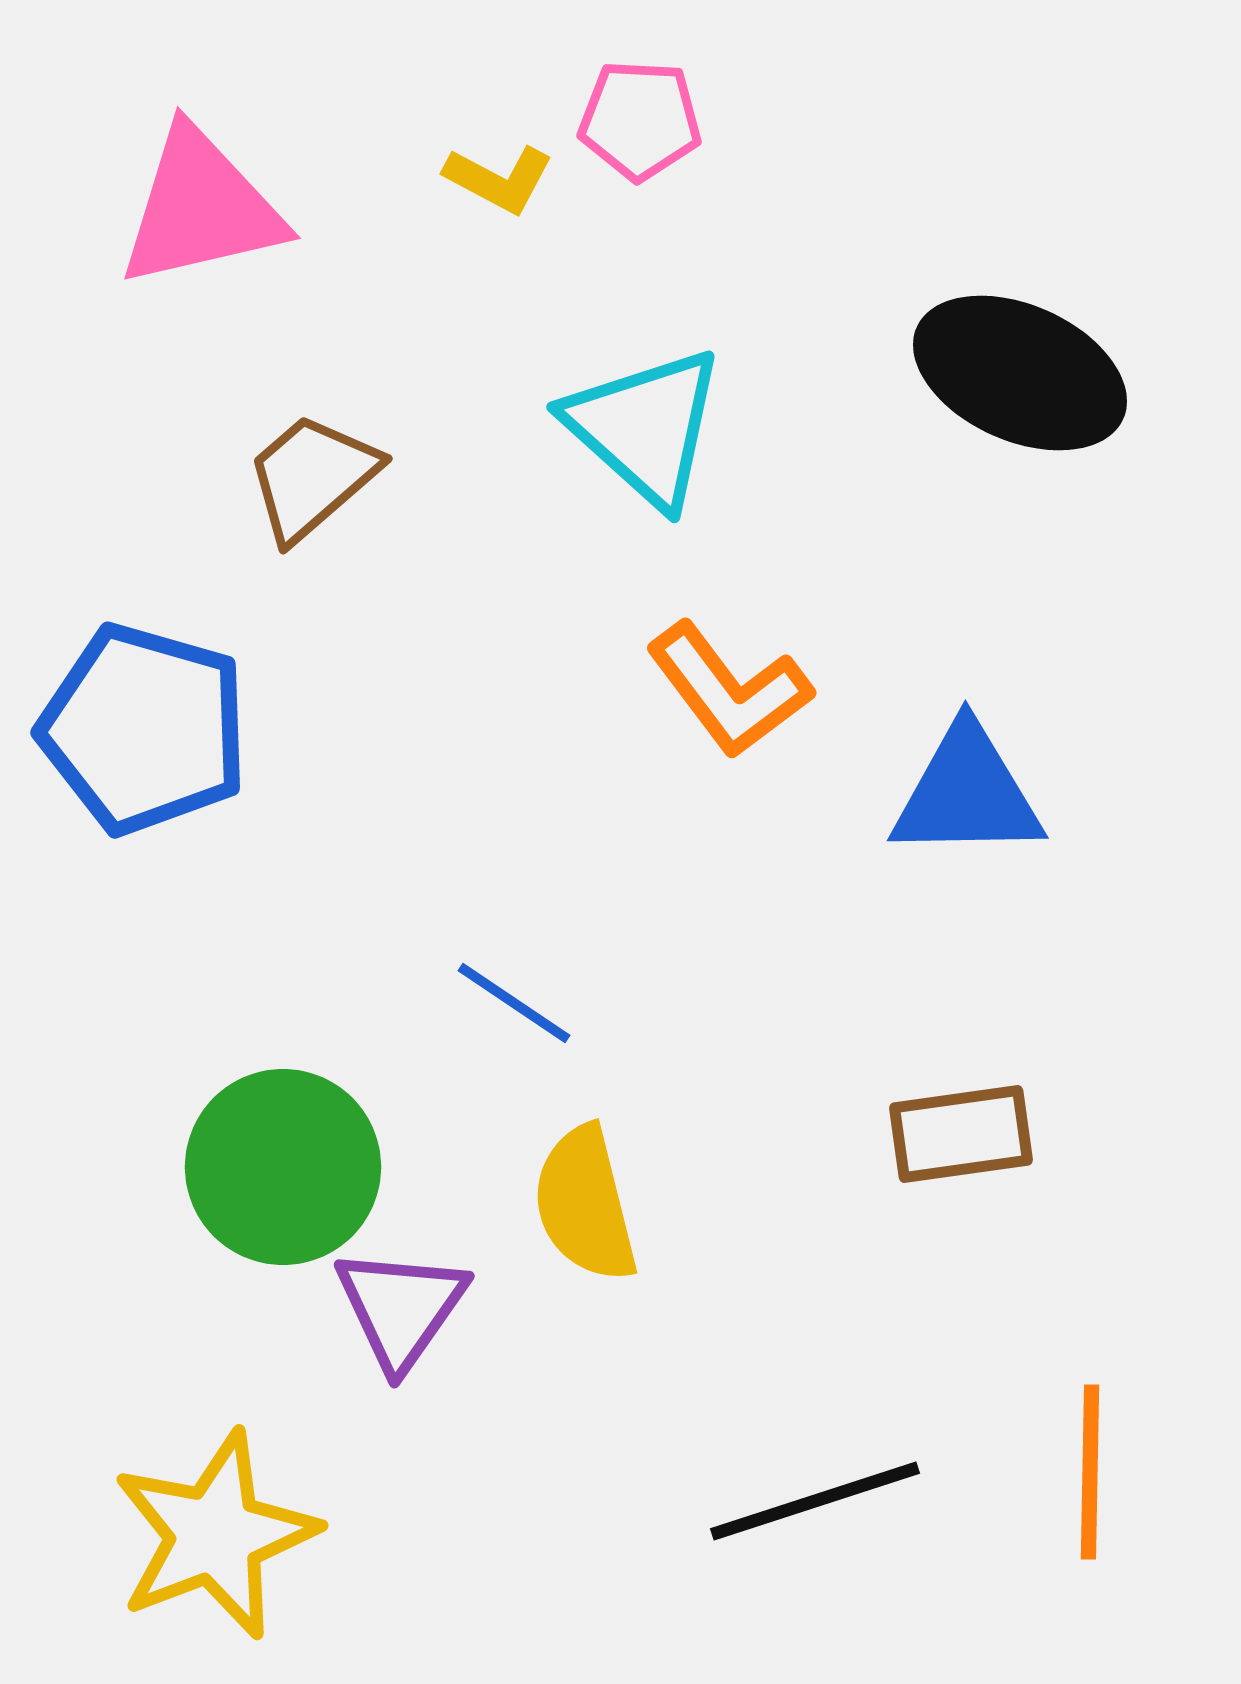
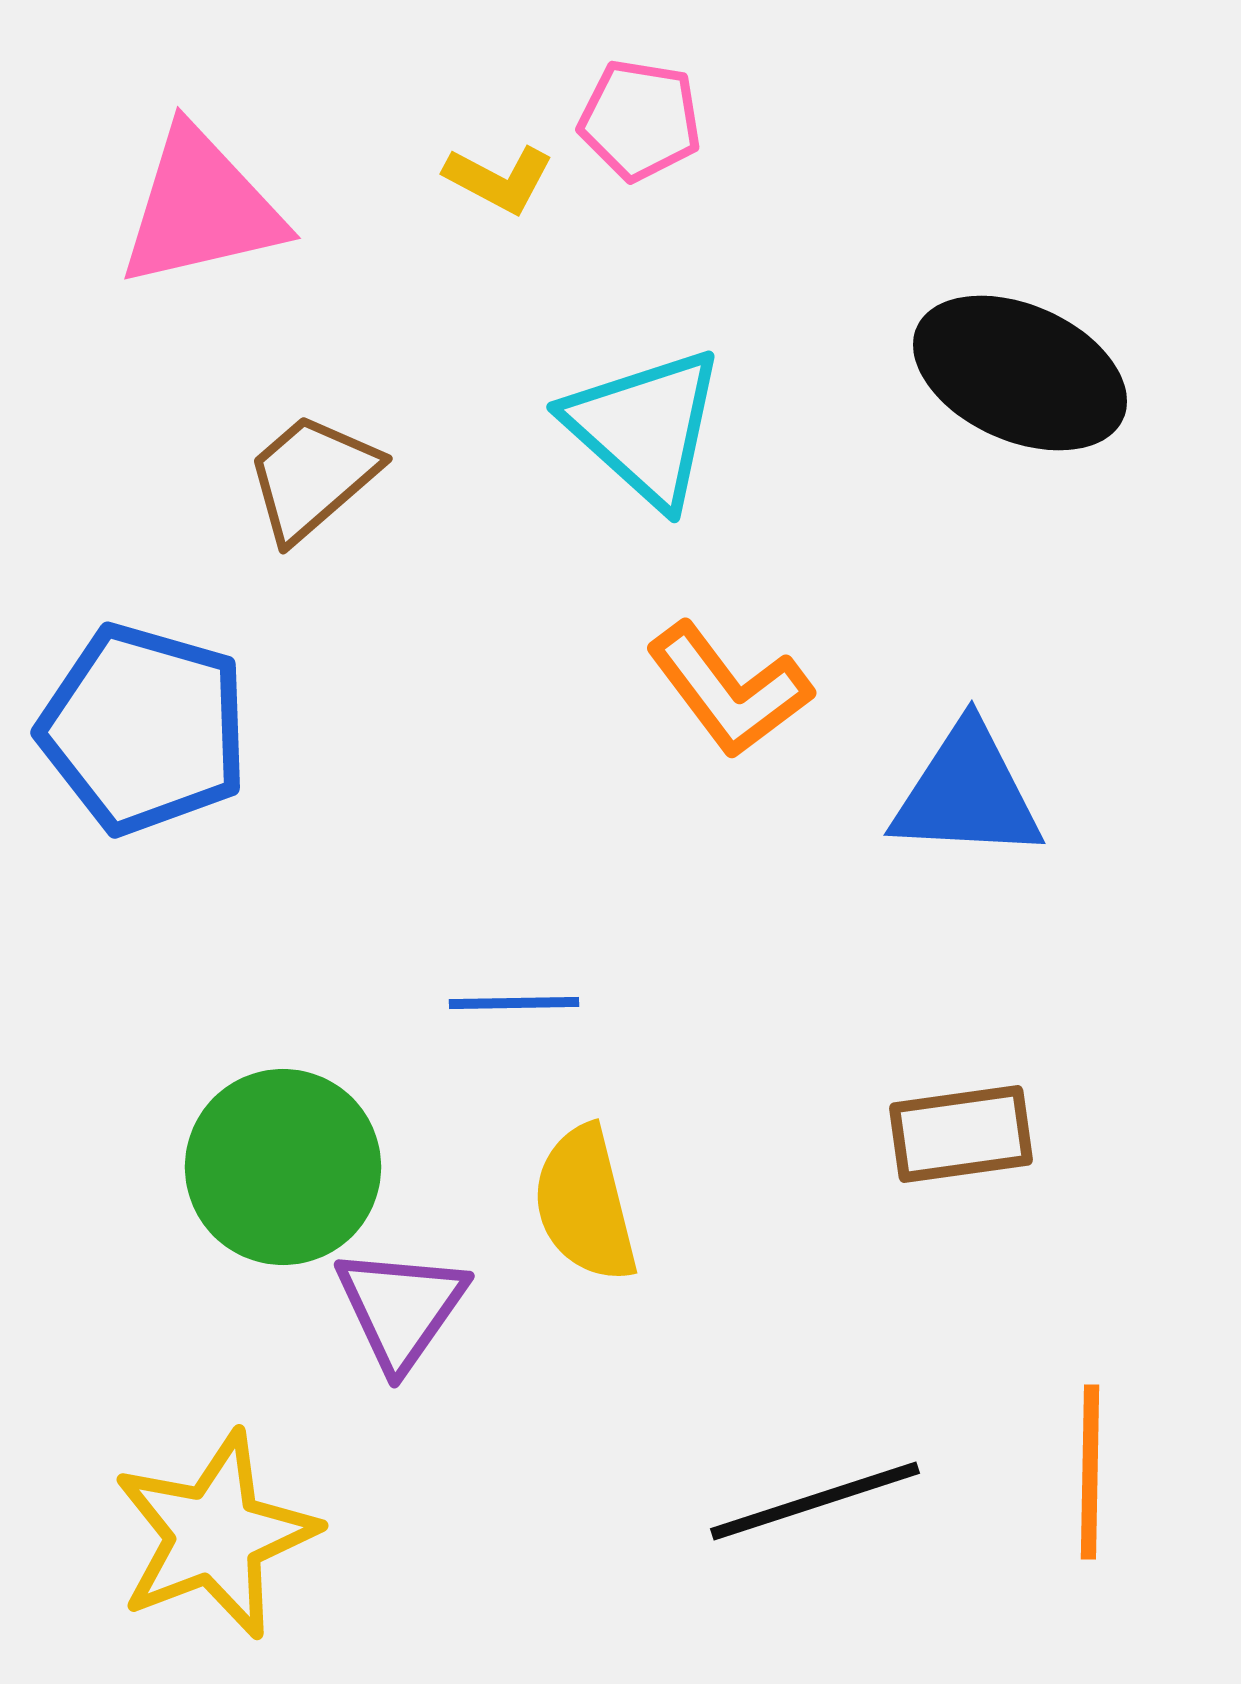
pink pentagon: rotated 6 degrees clockwise
blue triangle: rotated 4 degrees clockwise
blue line: rotated 35 degrees counterclockwise
